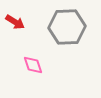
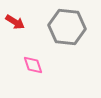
gray hexagon: rotated 9 degrees clockwise
